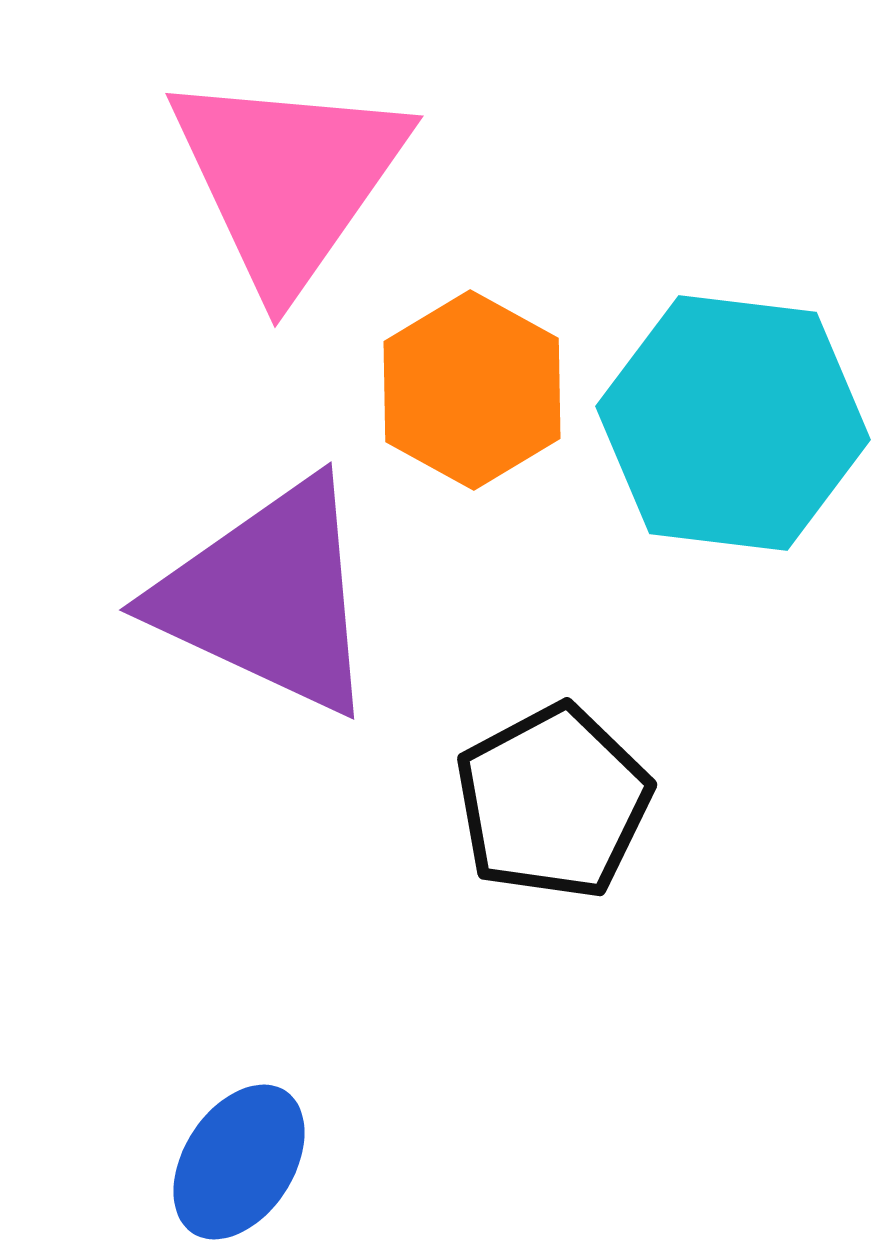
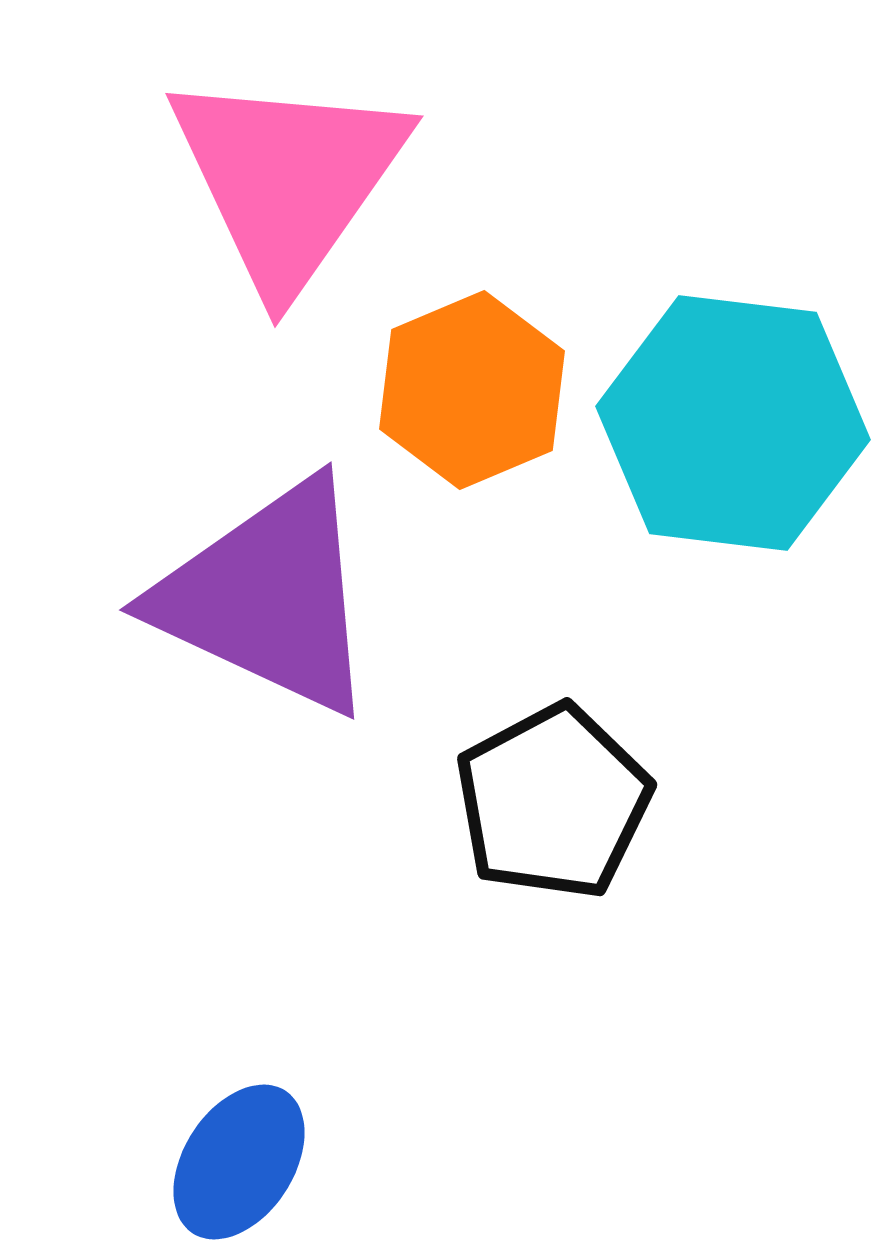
orange hexagon: rotated 8 degrees clockwise
